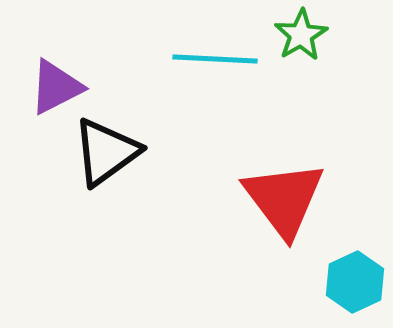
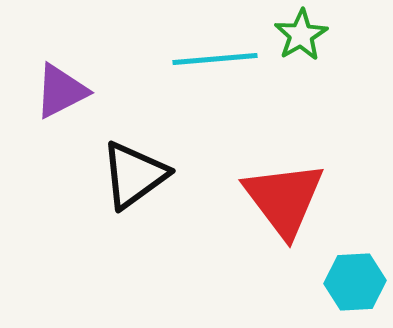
cyan line: rotated 8 degrees counterclockwise
purple triangle: moved 5 px right, 4 px down
black triangle: moved 28 px right, 23 px down
cyan hexagon: rotated 22 degrees clockwise
